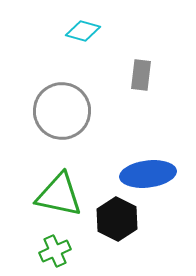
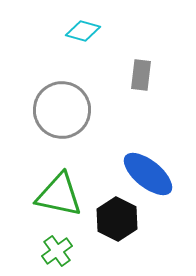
gray circle: moved 1 px up
blue ellipse: rotated 46 degrees clockwise
green cross: moved 2 px right; rotated 12 degrees counterclockwise
